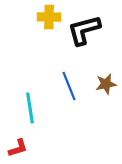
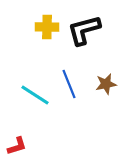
yellow cross: moved 2 px left, 10 px down
blue line: moved 2 px up
cyan line: moved 5 px right, 13 px up; rotated 48 degrees counterclockwise
red L-shape: moved 1 px left, 2 px up
